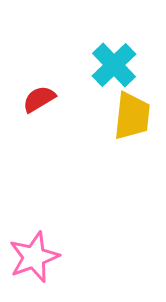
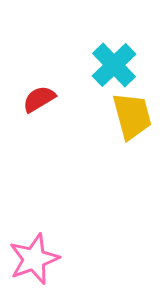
yellow trapezoid: rotated 21 degrees counterclockwise
pink star: moved 2 px down
